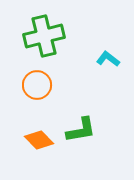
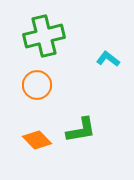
orange diamond: moved 2 px left
